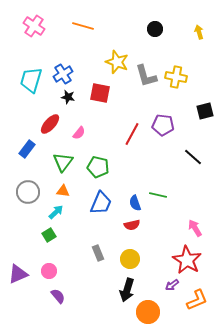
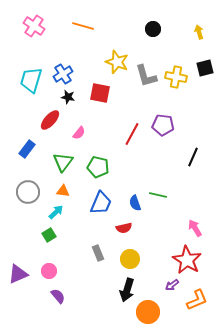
black circle: moved 2 px left
black square: moved 43 px up
red ellipse: moved 4 px up
black line: rotated 72 degrees clockwise
red semicircle: moved 8 px left, 3 px down
